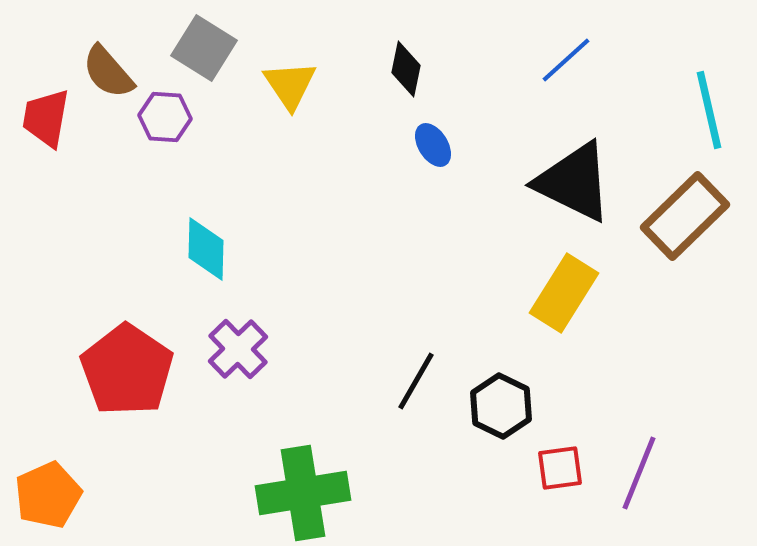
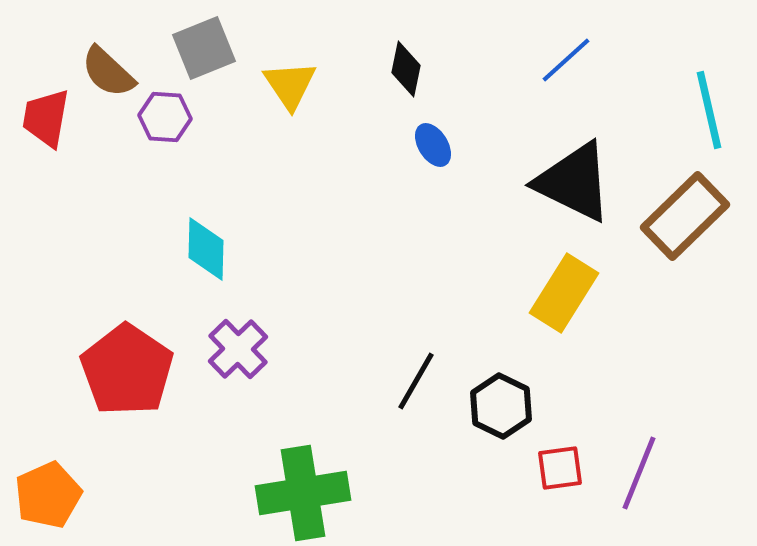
gray square: rotated 36 degrees clockwise
brown semicircle: rotated 6 degrees counterclockwise
